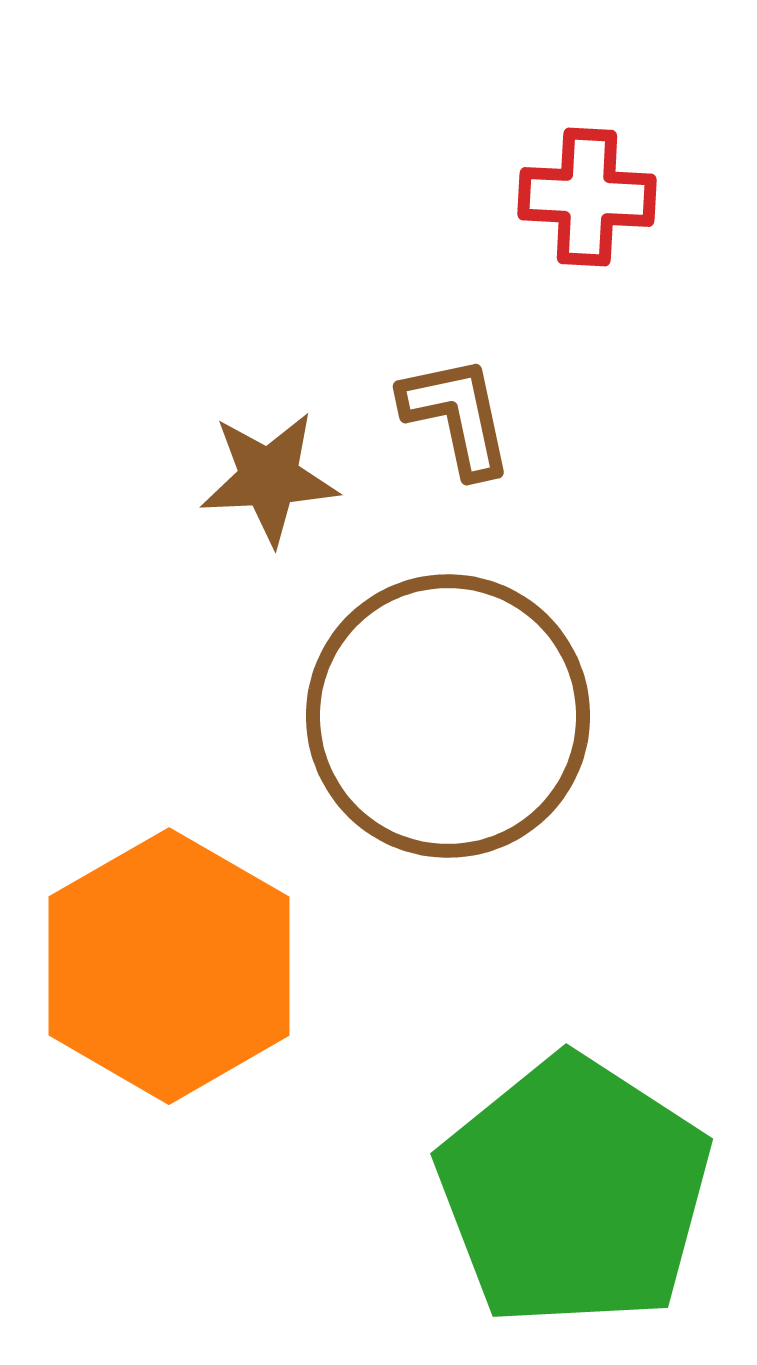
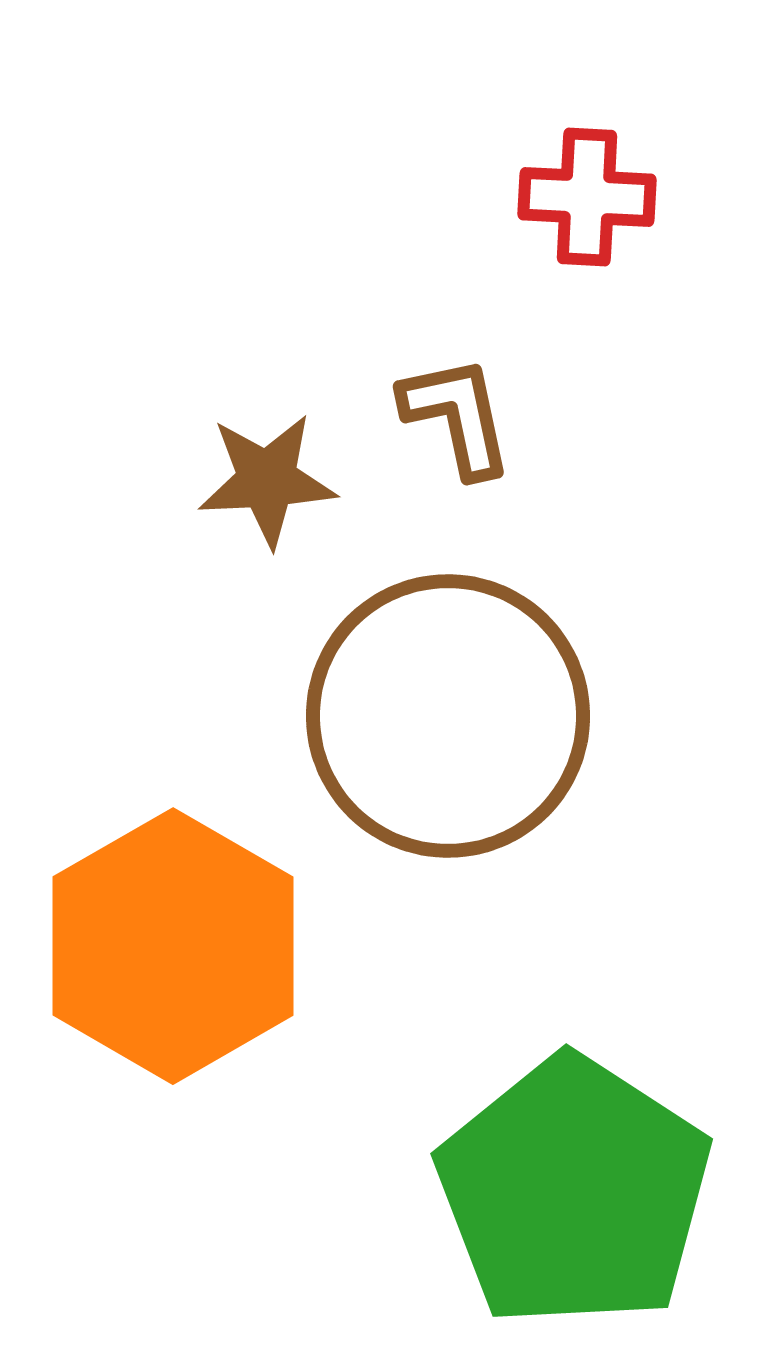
brown star: moved 2 px left, 2 px down
orange hexagon: moved 4 px right, 20 px up
